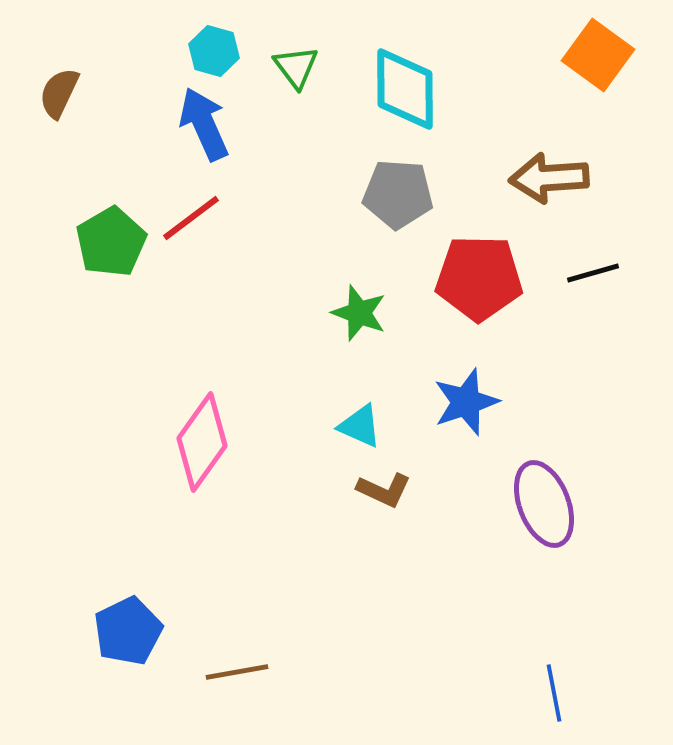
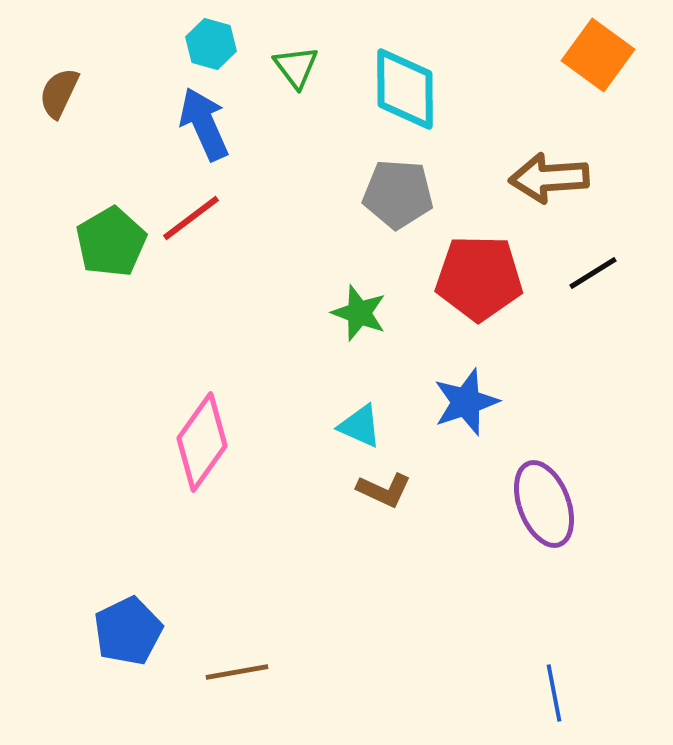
cyan hexagon: moved 3 px left, 7 px up
black line: rotated 16 degrees counterclockwise
